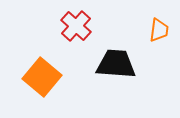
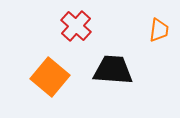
black trapezoid: moved 3 px left, 6 px down
orange square: moved 8 px right
